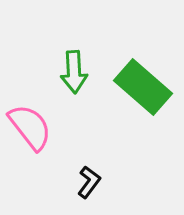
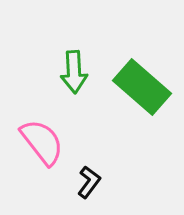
green rectangle: moved 1 px left
pink semicircle: moved 12 px right, 15 px down
